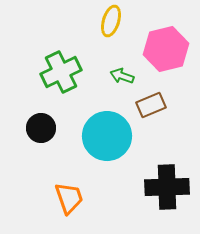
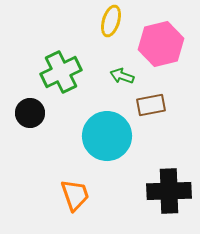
pink hexagon: moved 5 px left, 5 px up
brown rectangle: rotated 12 degrees clockwise
black circle: moved 11 px left, 15 px up
black cross: moved 2 px right, 4 px down
orange trapezoid: moved 6 px right, 3 px up
